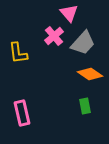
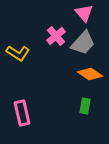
pink triangle: moved 15 px right
pink cross: moved 2 px right
yellow L-shape: rotated 50 degrees counterclockwise
green rectangle: rotated 21 degrees clockwise
